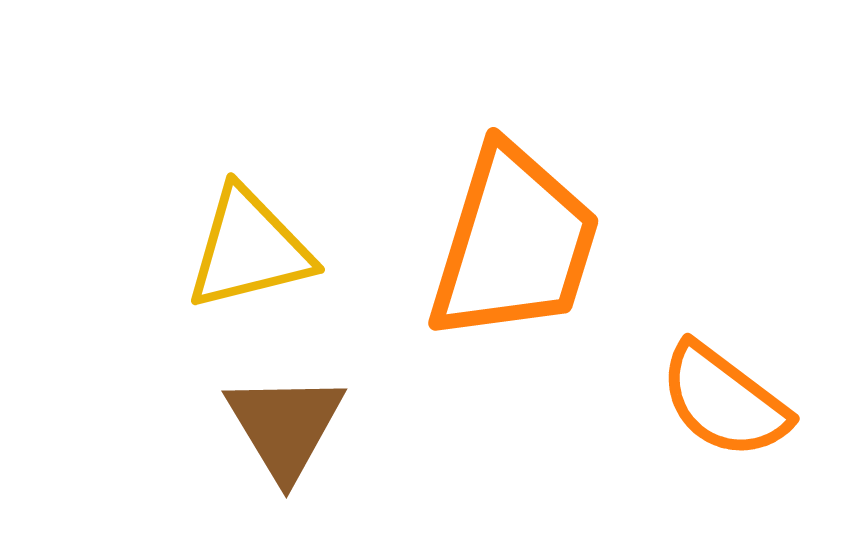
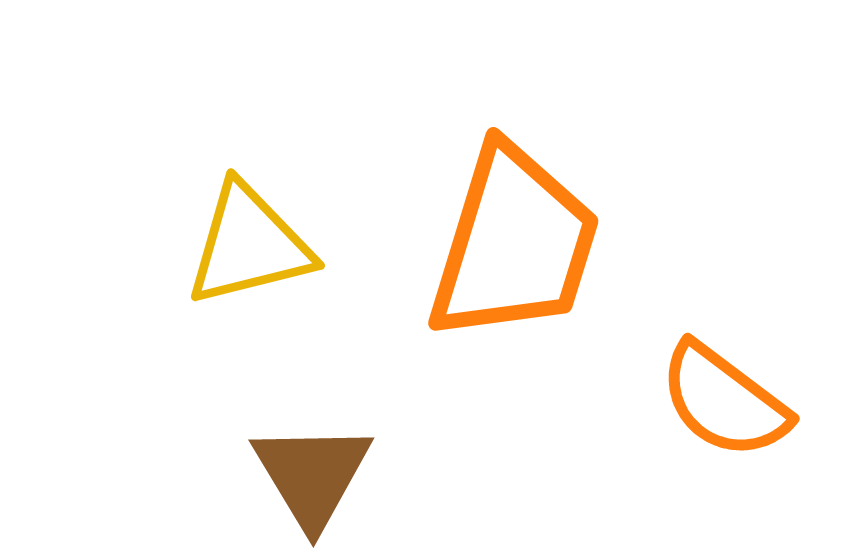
yellow triangle: moved 4 px up
brown triangle: moved 27 px right, 49 px down
